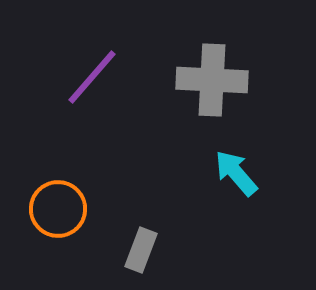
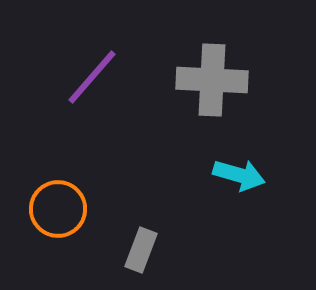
cyan arrow: moved 3 px right, 2 px down; rotated 147 degrees clockwise
